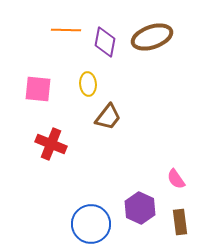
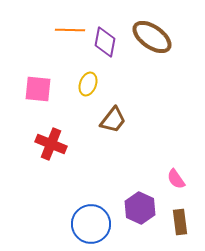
orange line: moved 4 px right
brown ellipse: rotated 54 degrees clockwise
yellow ellipse: rotated 25 degrees clockwise
brown trapezoid: moved 5 px right, 3 px down
